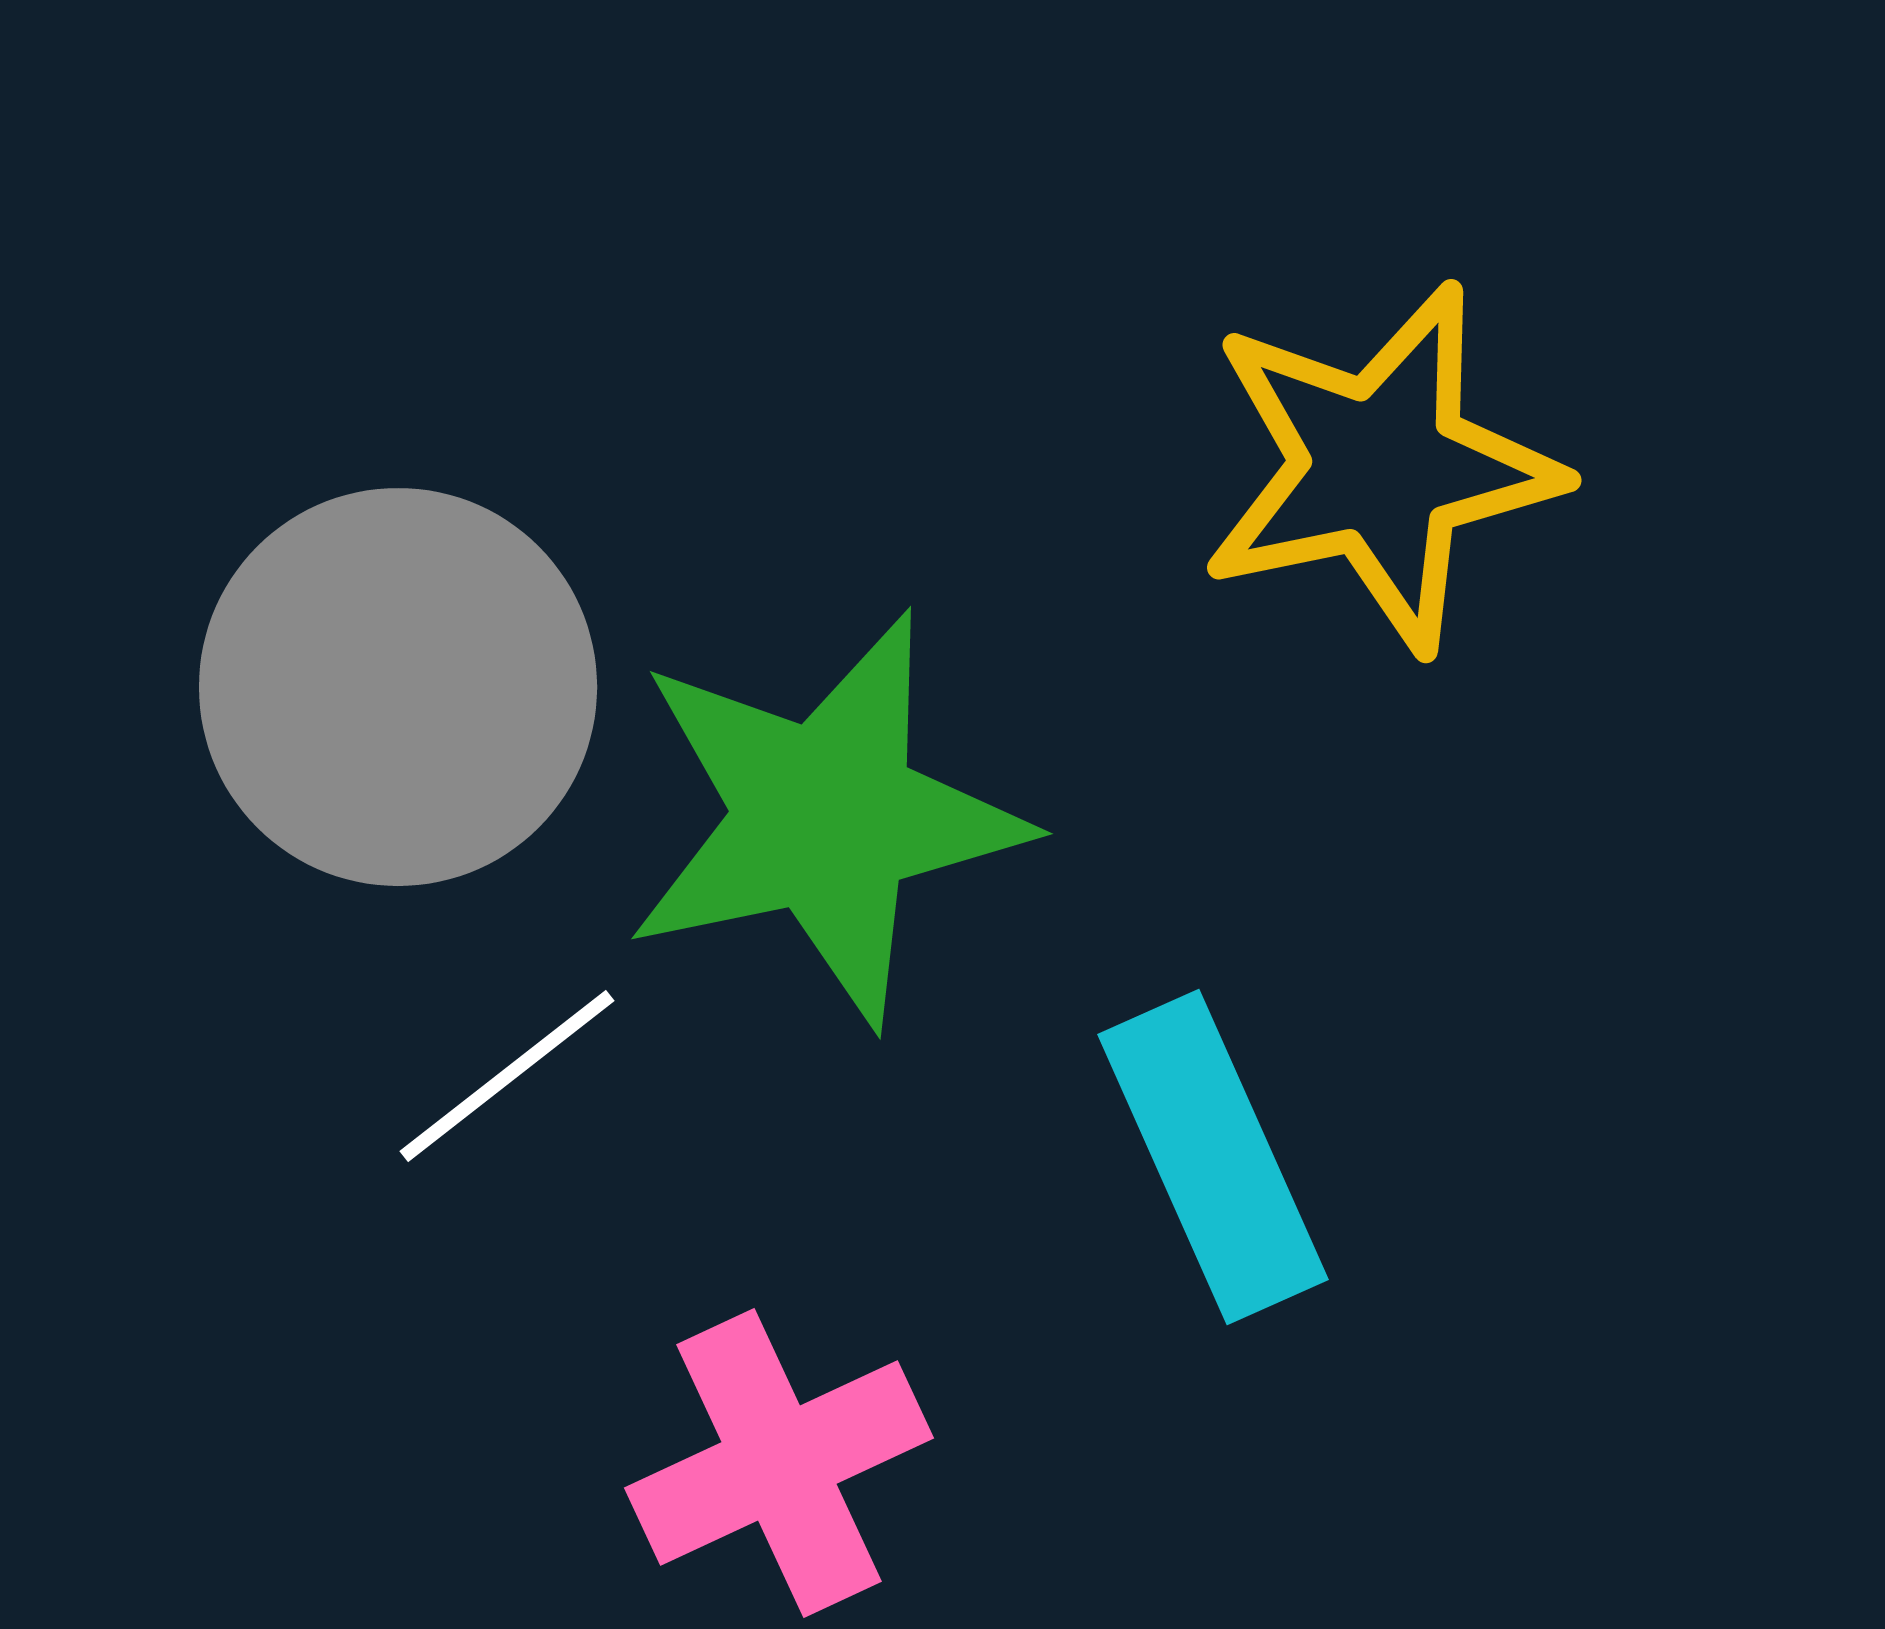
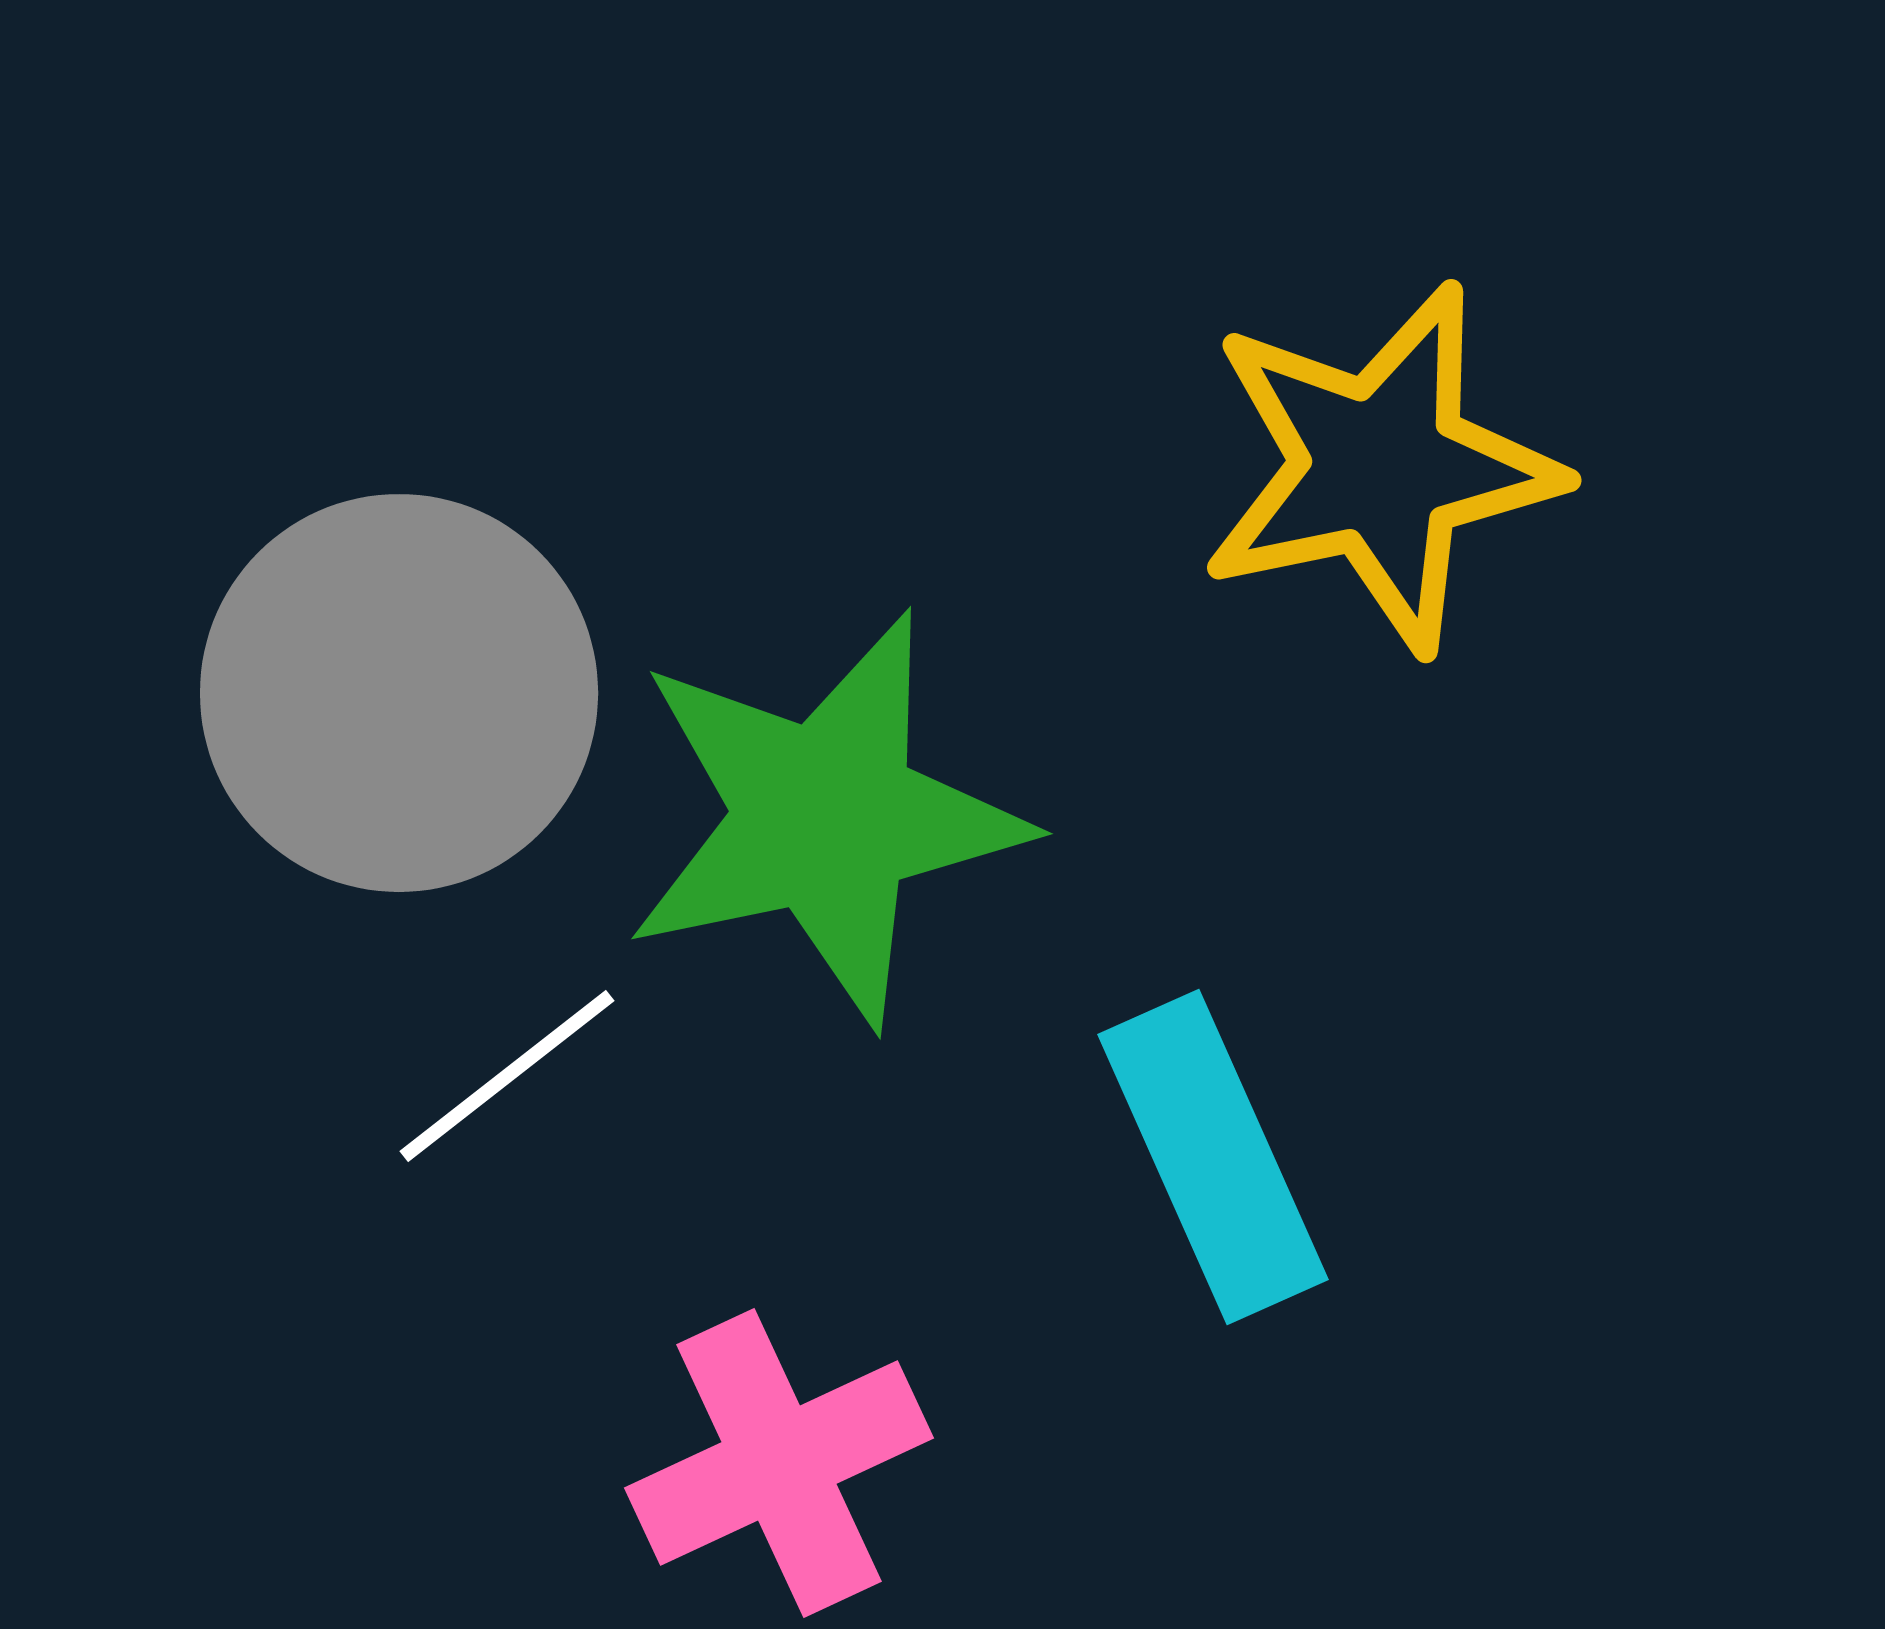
gray circle: moved 1 px right, 6 px down
